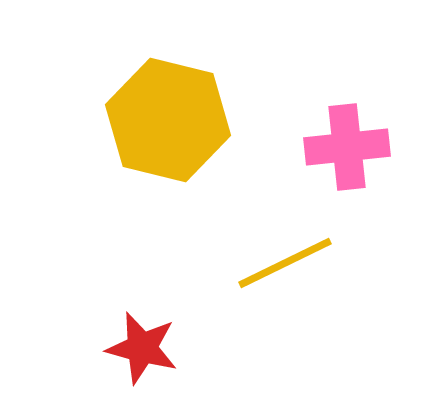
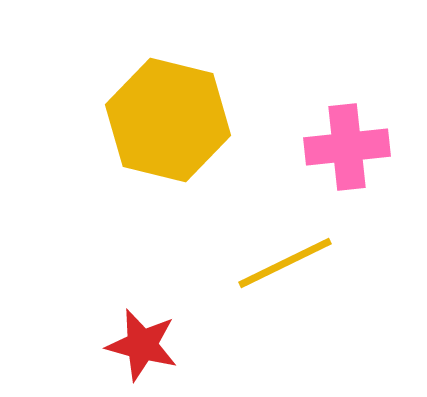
red star: moved 3 px up
